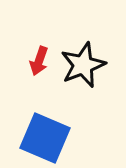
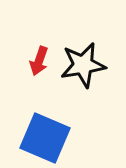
black star: rotated 12 degrees clockwise
